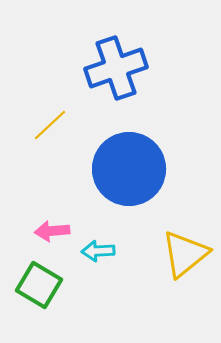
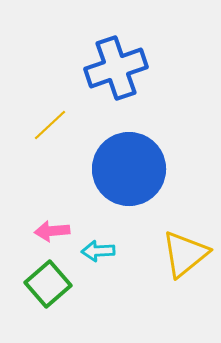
green square: moved 9 px right, 1 px up; rotated 18 degrees clockwise
